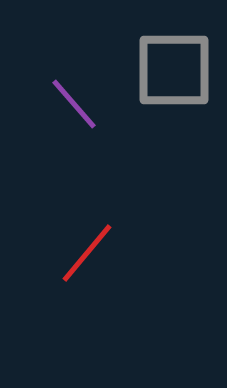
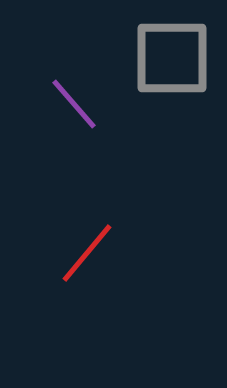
gray square: moved 2 px left, 12 px up
